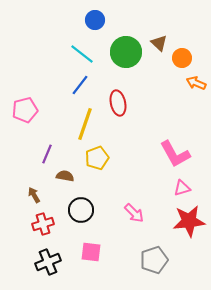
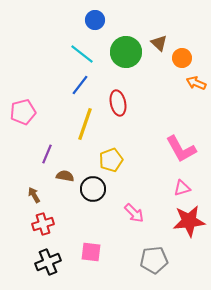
pink pentagon: moved 2 px left, 2 px down
pink L-shape: moved 6 px right, 5 px up
yellow pentagon: moved 14 px right, 2 px down
black circle: moved 12 px right, 21 px up
gray pentagon: rotated 12 degrees clockwise
